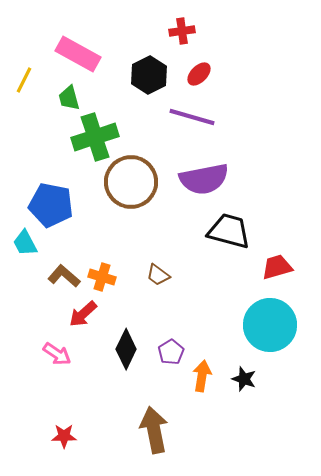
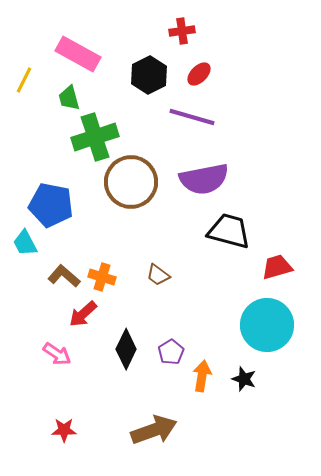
cyan circle: moved 3 px left
brown arrow: rotated 81 degrees clockwise
red star: moved 6 px up
